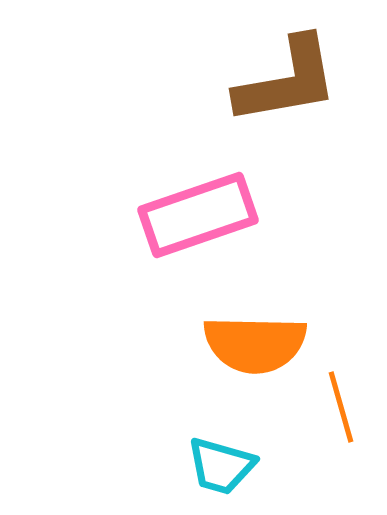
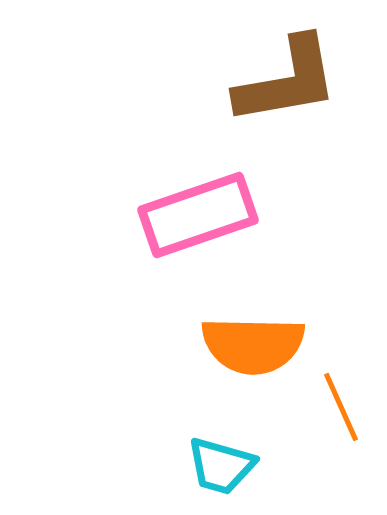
orange semicircle: moved 2 px left, 1 px down
orange line: rotated 8 degrees counterclockwise
